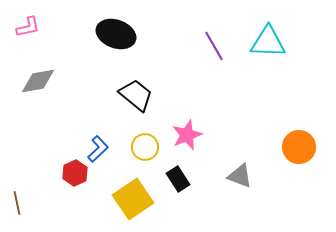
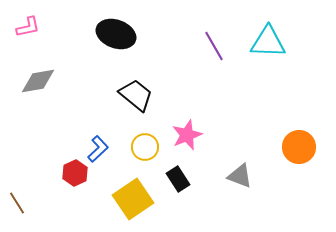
brown line: rotated 20 degrees counterclockwise
